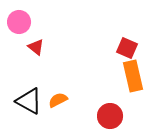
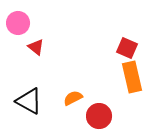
pink circle: moved 1 px left, 1 px down
orange rectangle: moved 1 px left, 1 px down
orange semicircle: moved 15 px right, 2 px up
red circle: moved 11 px left
